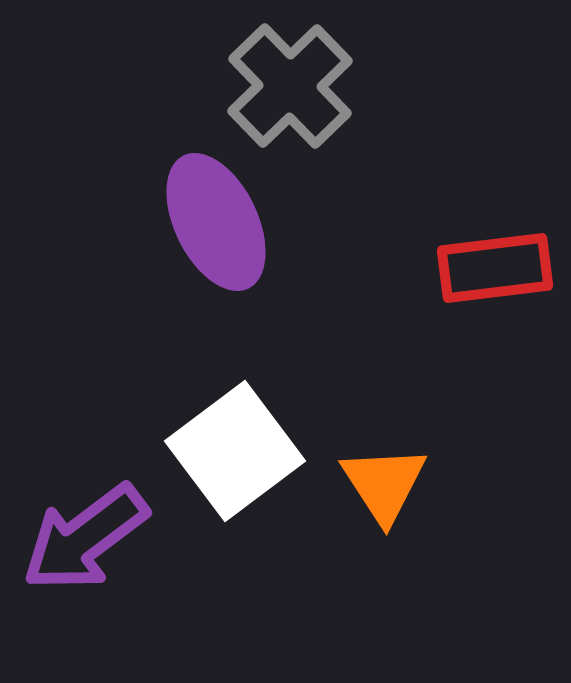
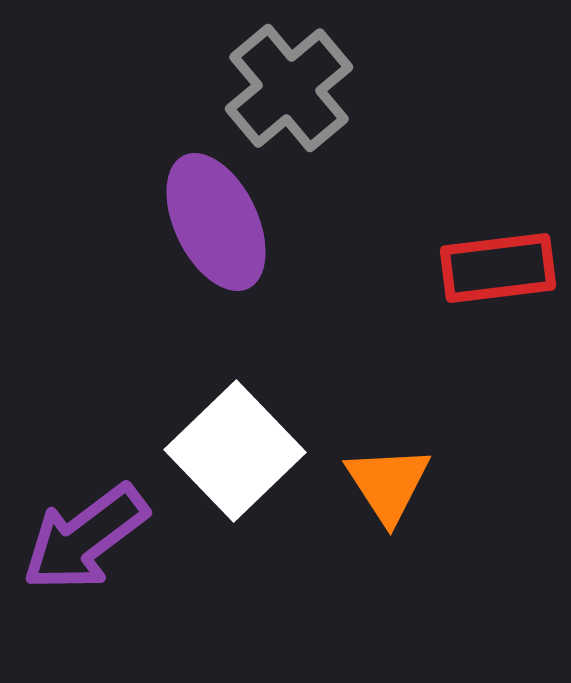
gray cross: moved 1 px left, 2 px down; rotated 4 degrees clockwise
red rectangle: moved 3 px right
white square: rotated 7 degrees counterclockwise
orange triangle: moved 4 px right
